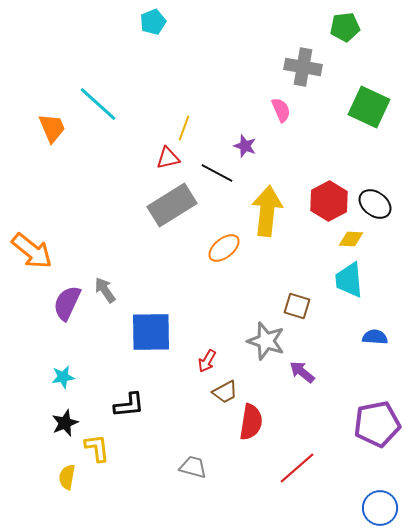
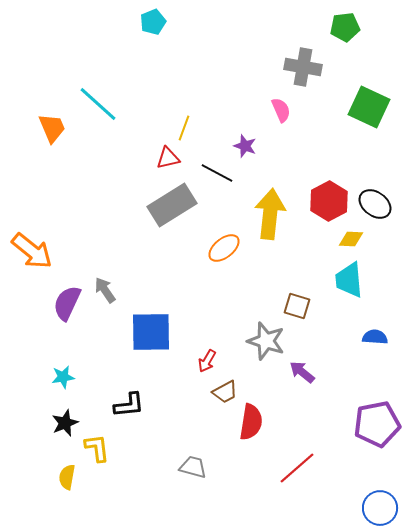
yellow arrow: moved 3 px right, 3 px down
